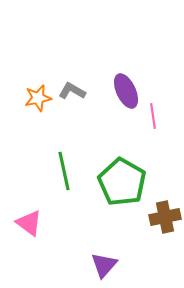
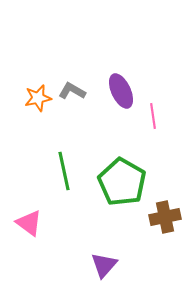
purple ellipse: moved 5 px left
